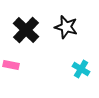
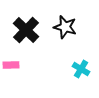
black star: moved 1 px left
pink rectangle: rotated 14 degrees counterclockwise
